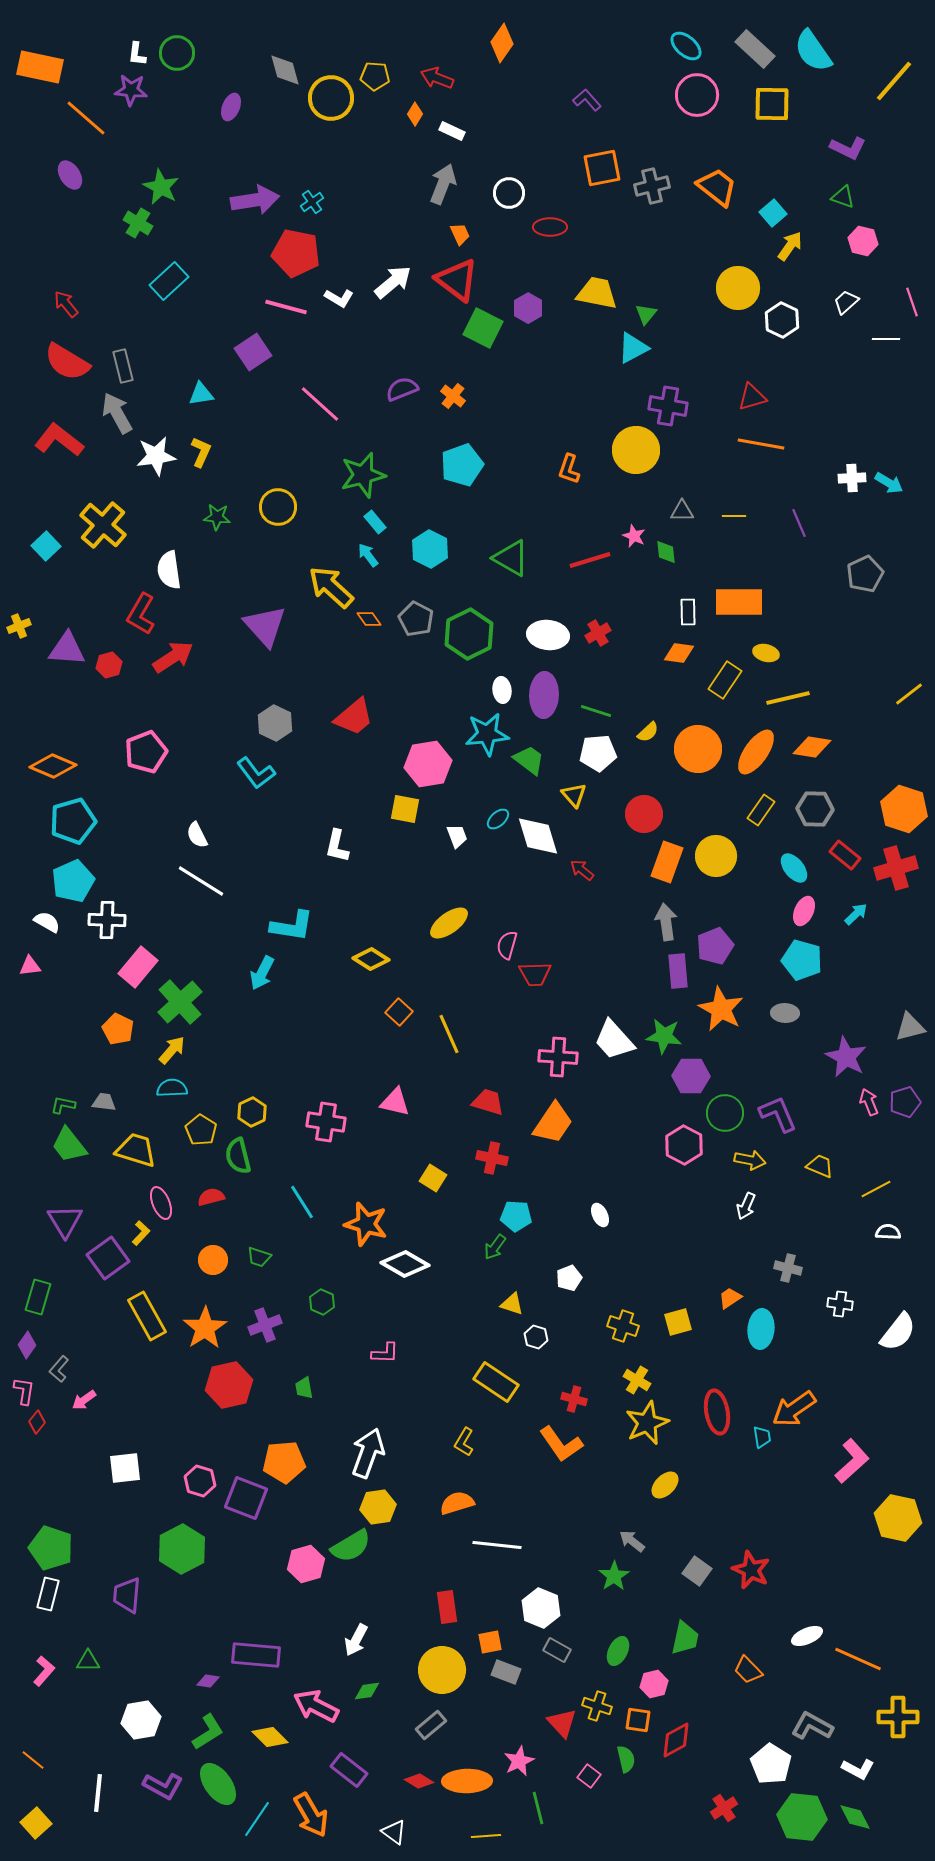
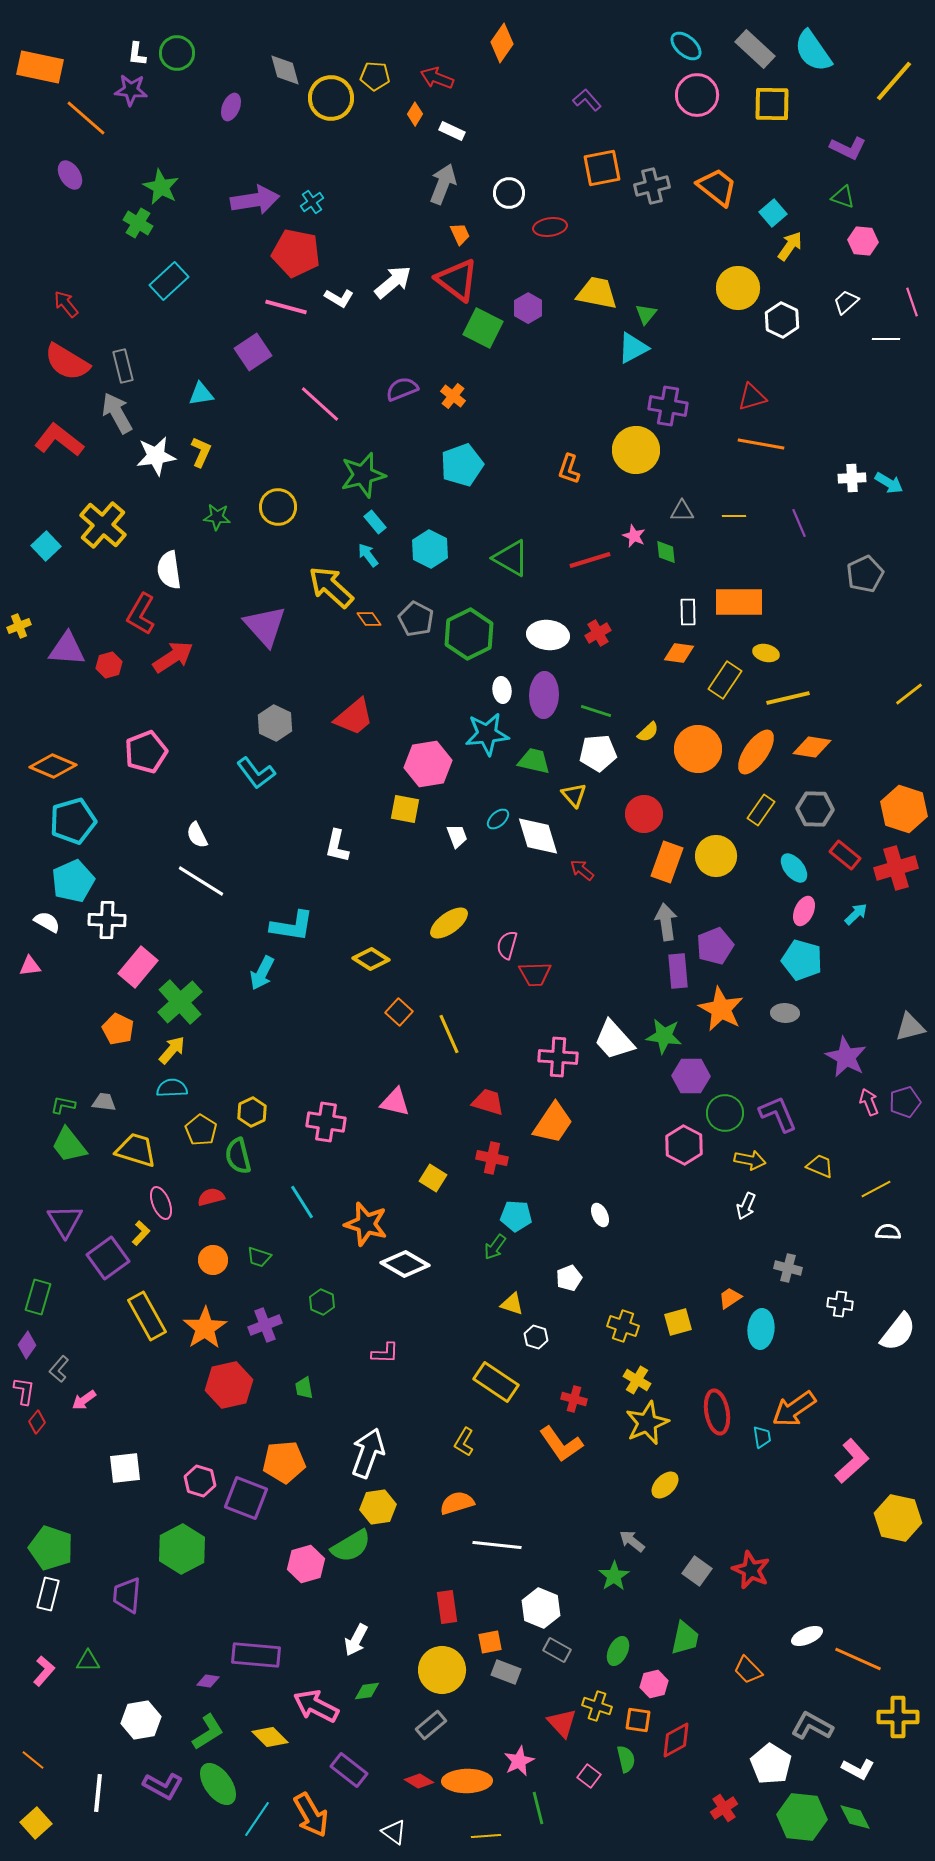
red ellipse at (550, 227): rotated 8 degrees counterclockwise
pink hexagon at (863, 241): rotated 8 degrees counterclockwise
green trapezoid at (529, 760): moved 5 px right, 1 px down; rotated 24 degrees counterclockwise
